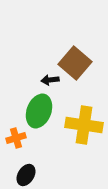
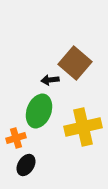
yellow cross: moved 1 px left, 2 px down; rotated 21 degrees counterclockwise
black ellipse: moved 10 px up
